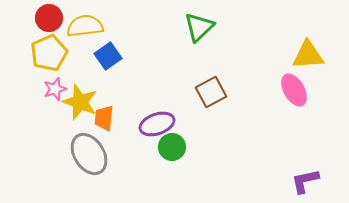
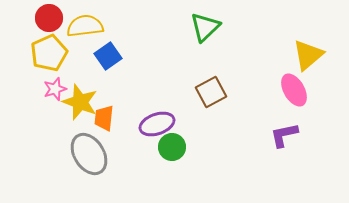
green triangle: moved 6 px right
yellow triangle: rotated 36 degrees counterclockwise
purple L-shape: moved 21 px left, 46 px up
